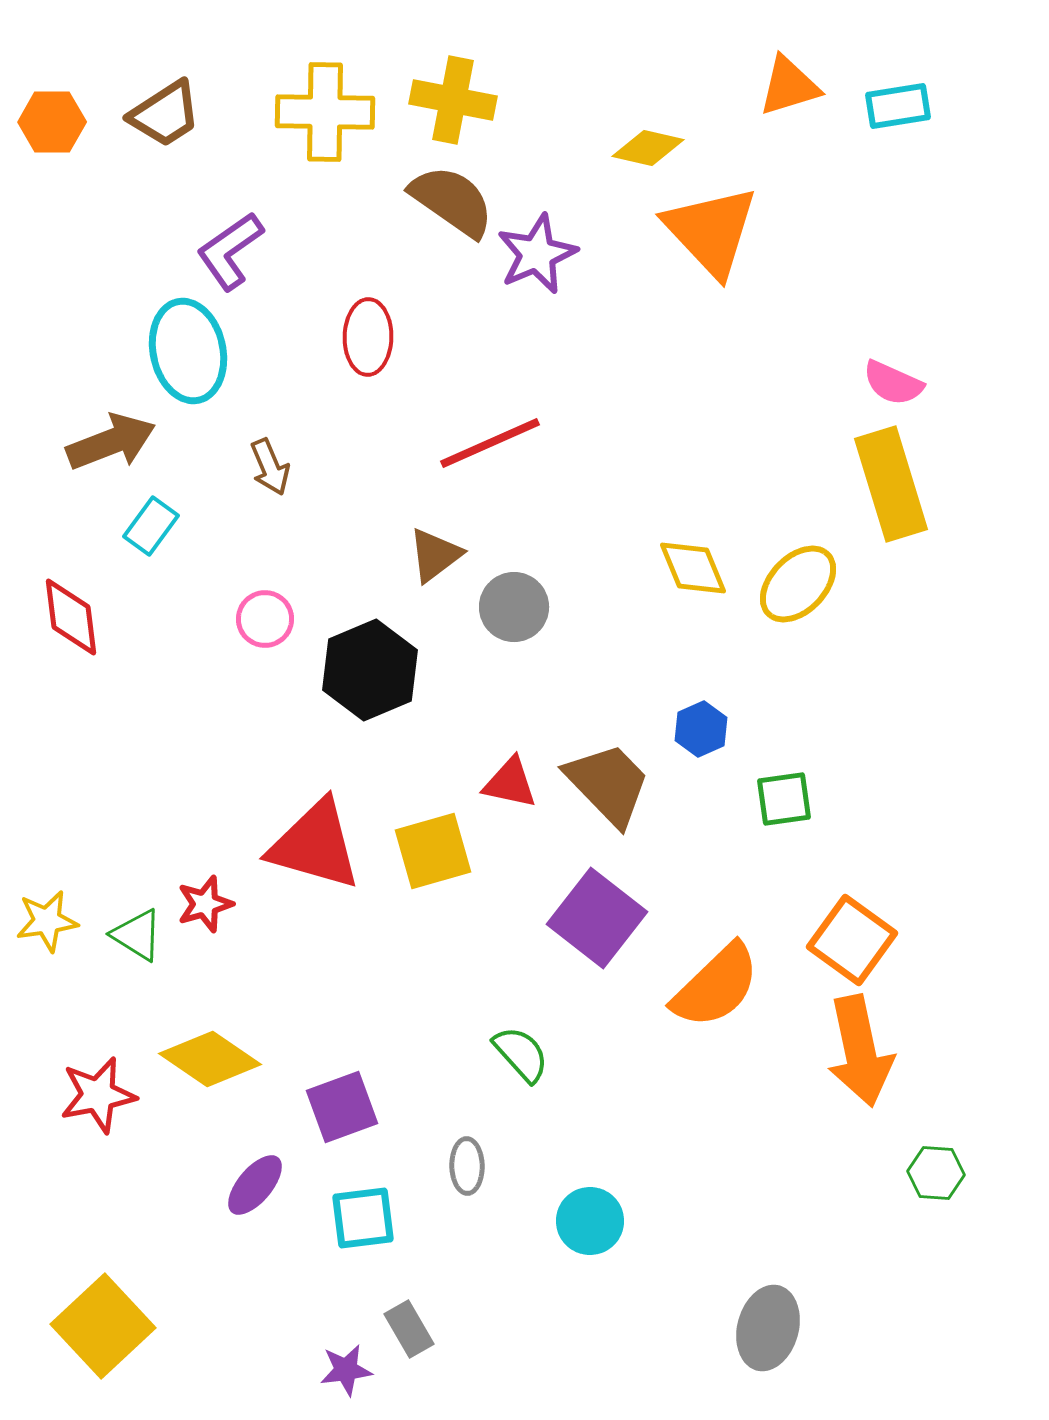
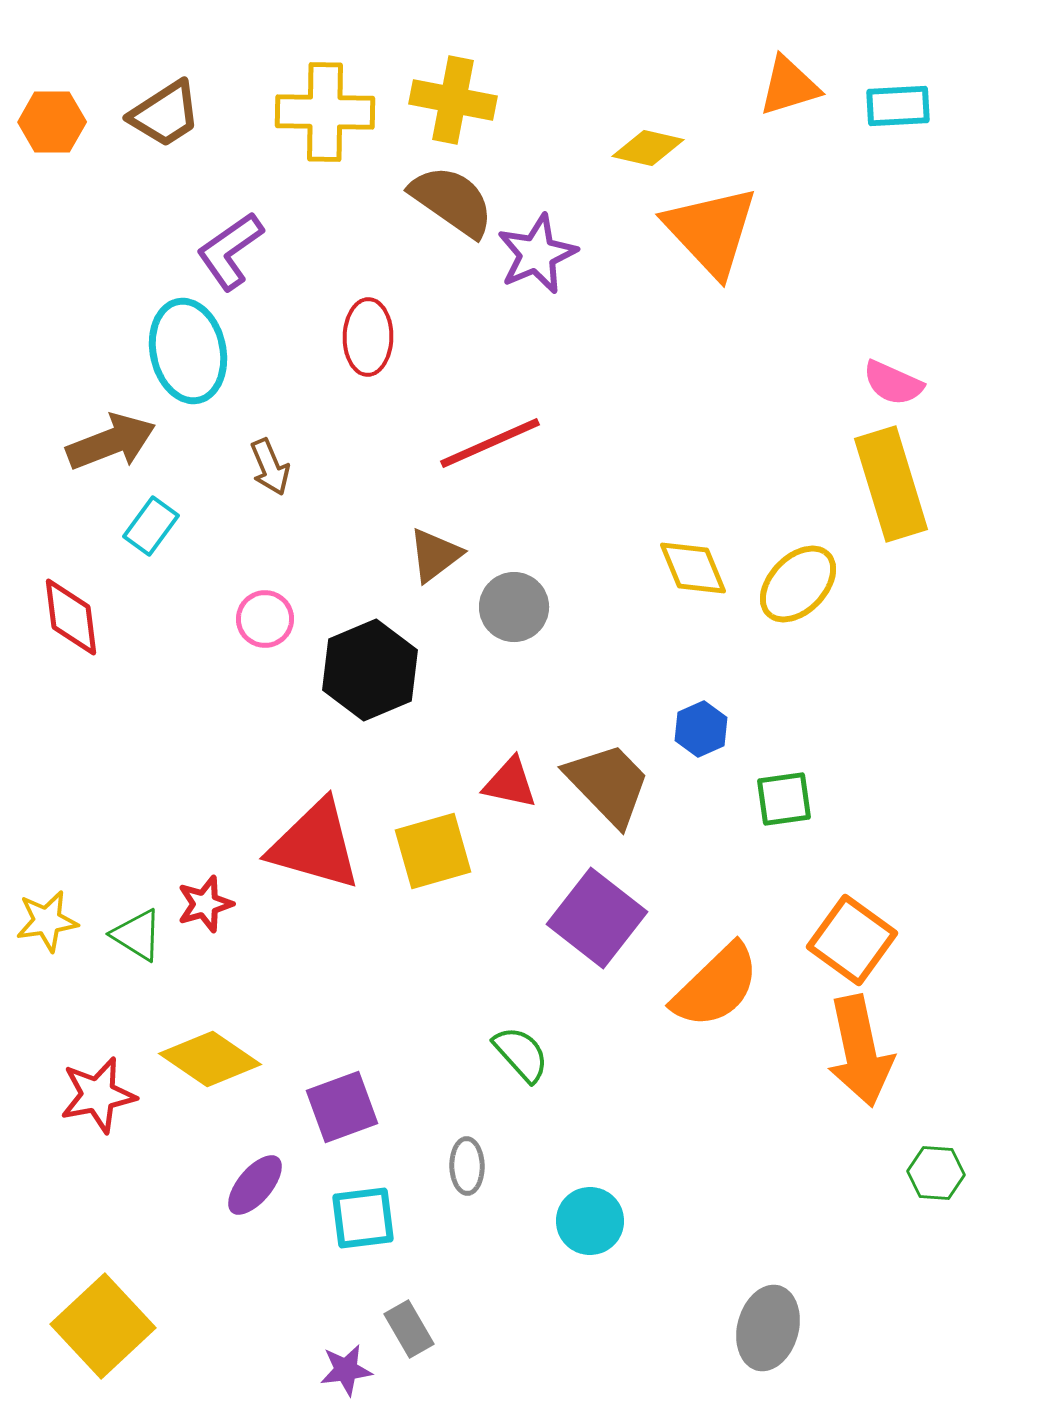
cyan rectangle at (898, 106): rotated 6 degrees clockwise
